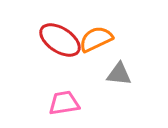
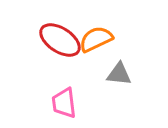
pink trapezoid: rotated 88 degrees counterclockwise
